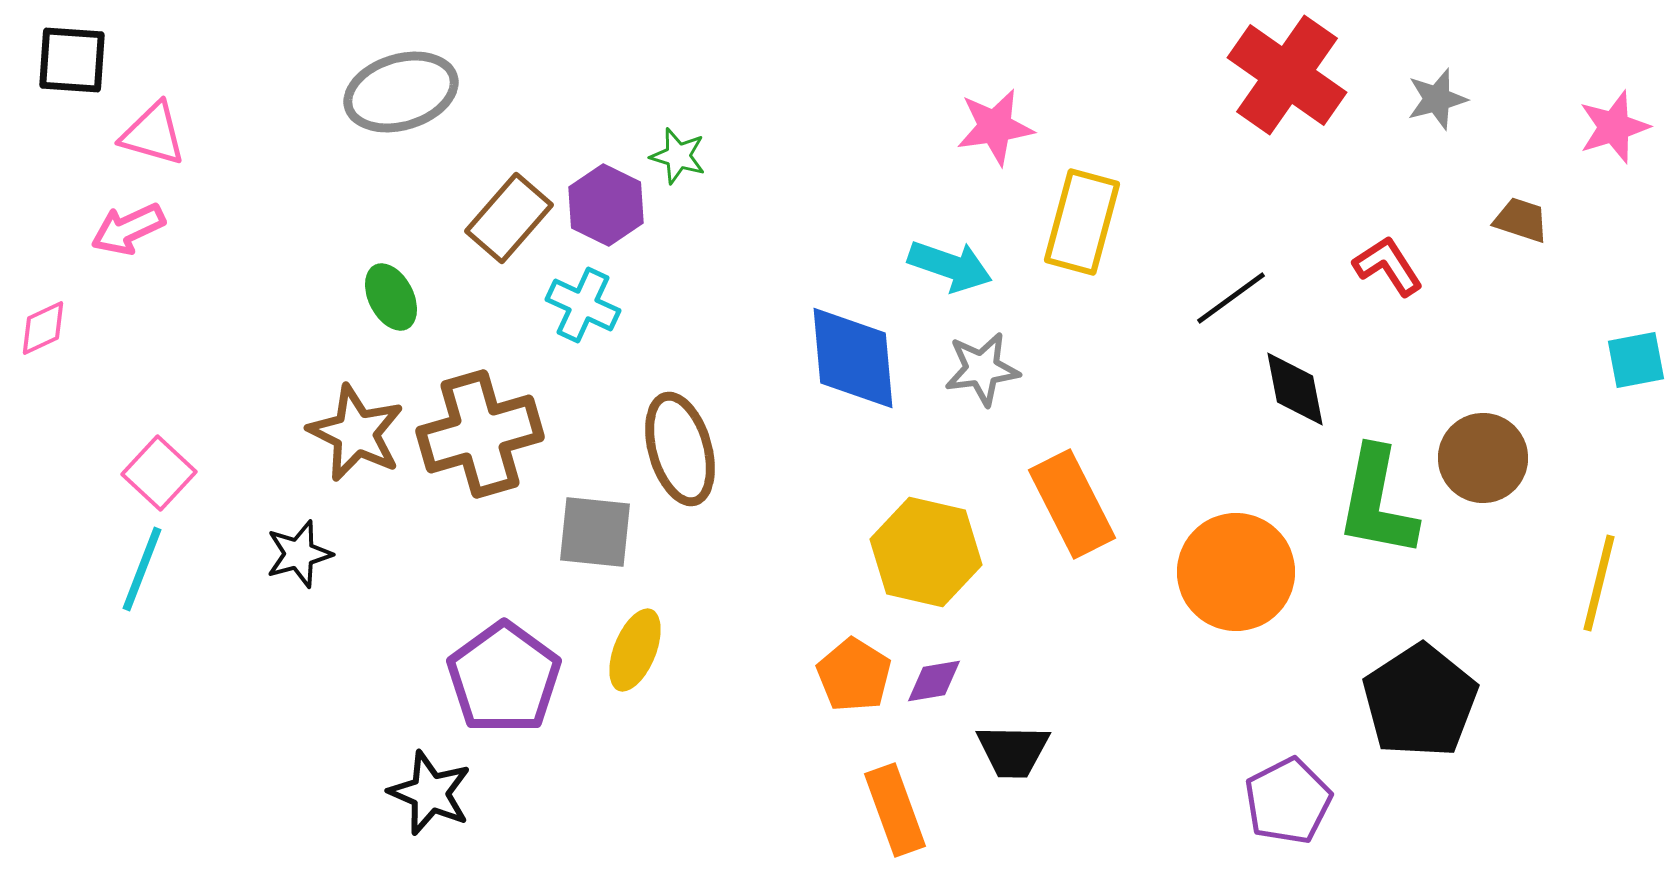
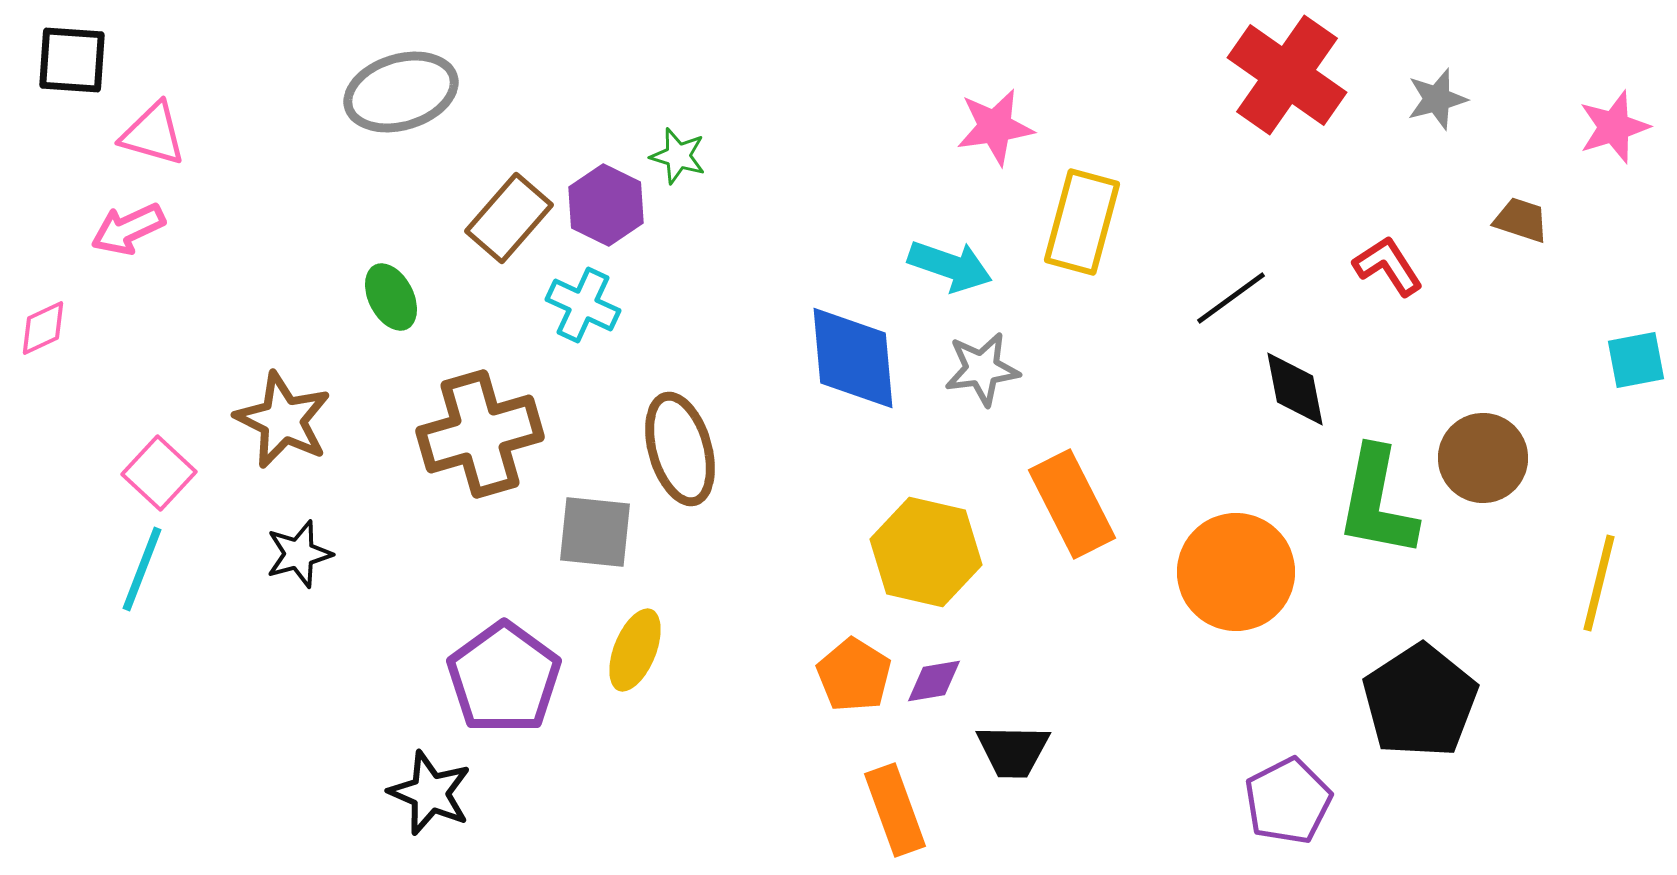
brown star at (356, 433): moved 73 px left, 13 px up
